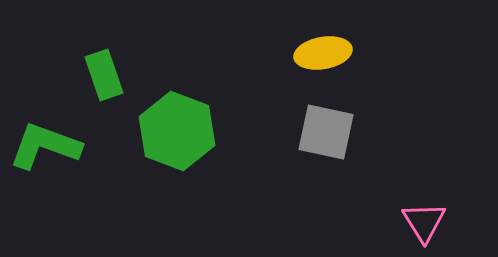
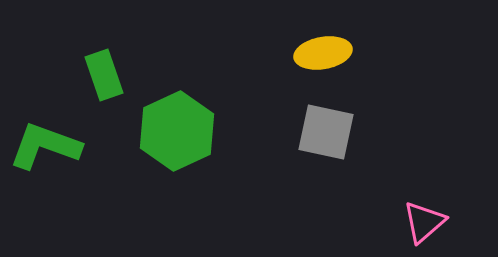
green hexagon: rotated 14 degrees clockwise
pink triangle: rotated 21 degrees clockwise
